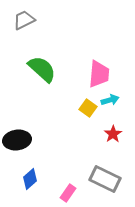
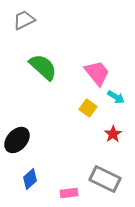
green semicircle: moved 1 px right, 2 px up
pink trapezoid: moved 2 px left, 1 px up; rotated 44 degrees counterclockwise
cyan arrow: moved 6 px right, 3 px up; rotated 48 degrees clockwise
black ellipse: rotated 40 degrees counterclockwise
pink rectangle: moved 1 px right; rotated 48 degrees clockwise
